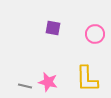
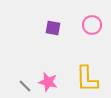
pink circle: moved 3 px left, 9 px up
gray line: rotated 32 degrees clockwise
